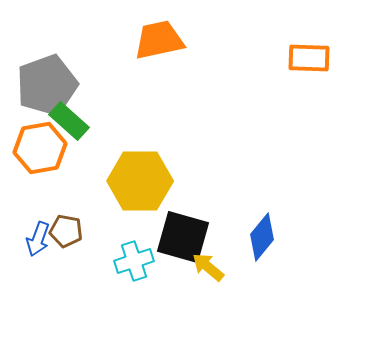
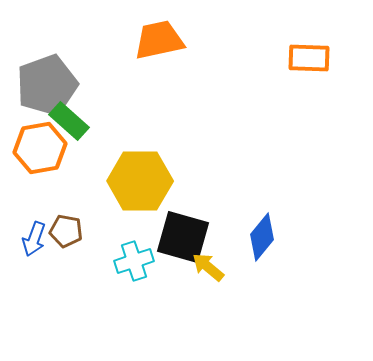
blue arrow: moved 4 px left
